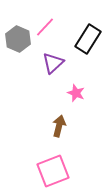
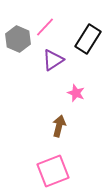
purple triangle: moved 3 px up; rotated 10 degrees clockwise
